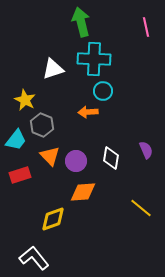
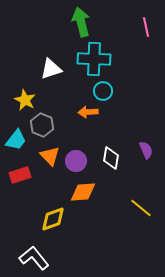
white triangle: moved 2 px left
